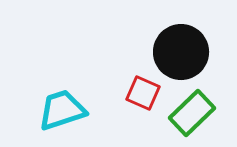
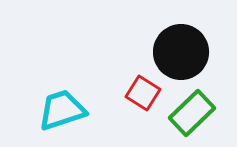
red square: rotated 8 degrees clockwise
